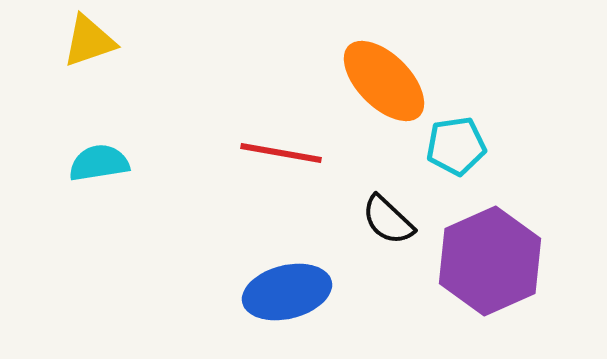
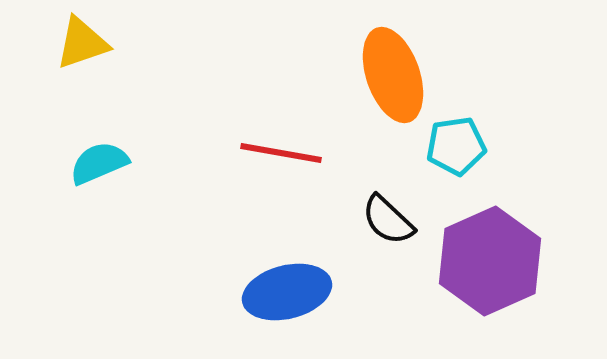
yellow triangle: moved 7 px left, 2 px down
orange ellipse: moved 9 px right, 6 px up; rotated 26 degrees clockwise
cyan semicircle: rotated 14 degrees counterclockwise
